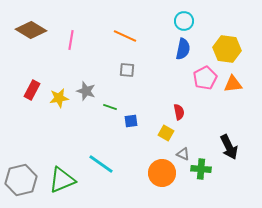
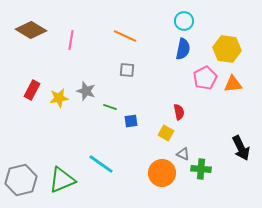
black arrow: moved 12 px right, 1 px down
